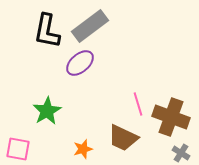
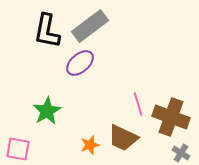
orange star: moved 7 px right, 4 px up
